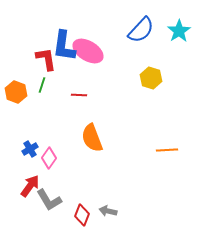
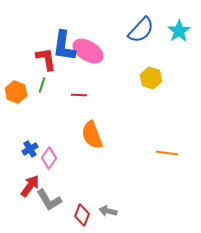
orange semicircle: moved 3 px up
orange line: moved 3 px down; rotated 10 degrees clockwise
